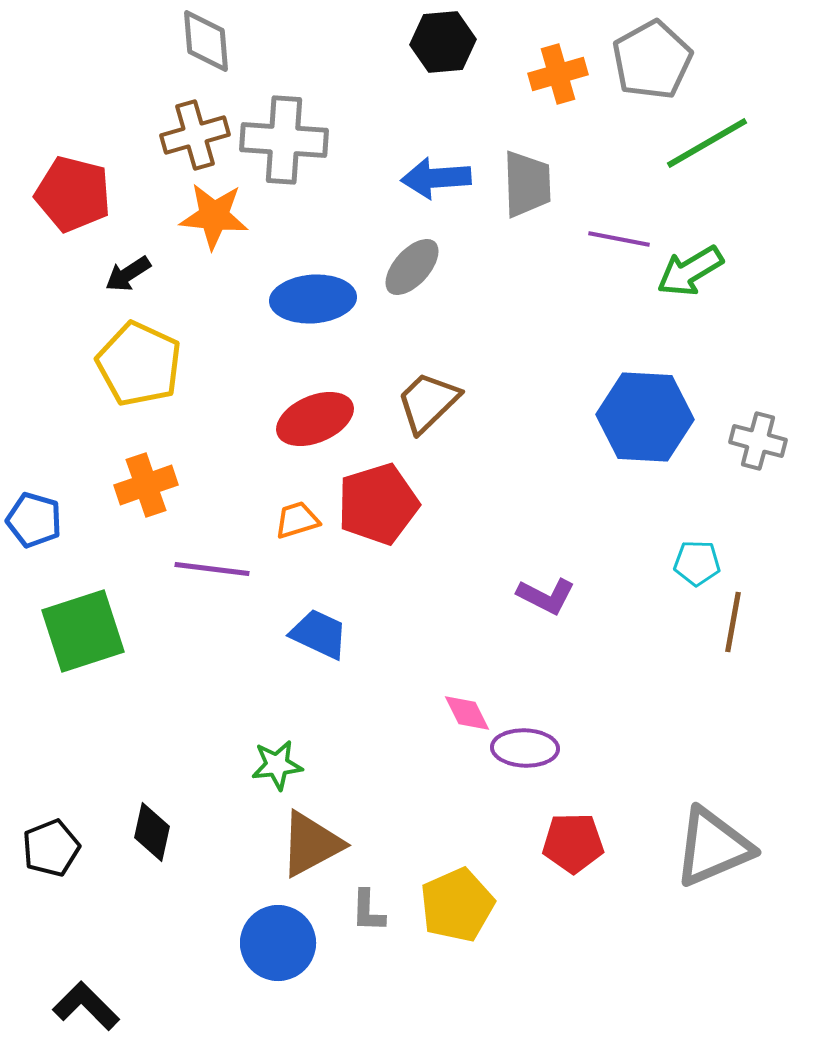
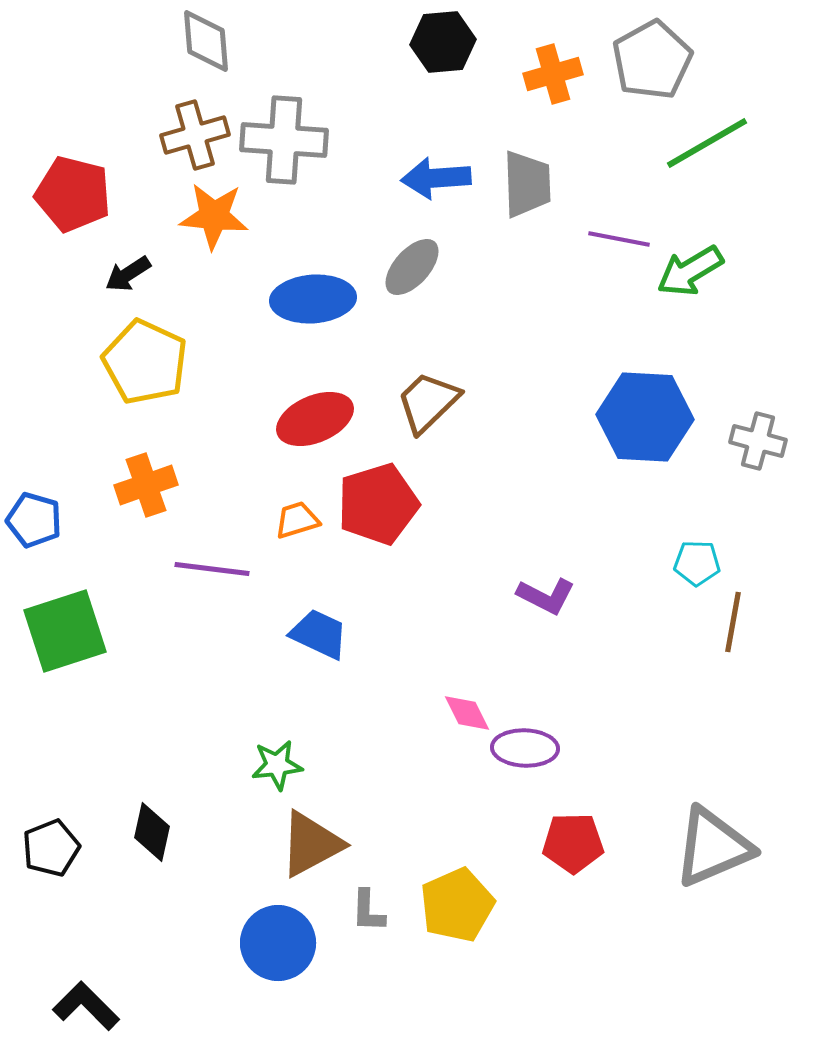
orange cross at (558, 74): moved 5 px left
yellow pentagon at (139, 364): moved 6 px right, 2 px up
green square at (83, 631): moved 18 px left
